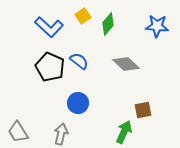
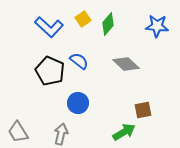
yellow square: moved 3 px down
black pentagon: moved 4 px down
green arrow: rotated 35 degrees clockwise
